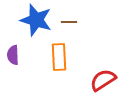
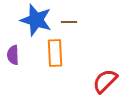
orange rectangle: moved 4 px left, 4 px up
red semicircle: moved 2 px right, 1 px down; rotated 12 degrees counterclockwise
